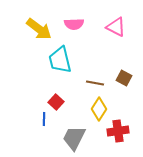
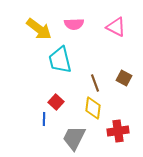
brown line: rotated 60 degrees clockwise
yellow diamond: moved 6 px left, 1 px up; rotated 25 degrees counterclockwise
